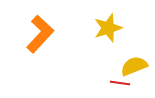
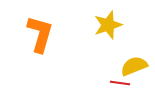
yellow star: moved 3 px up
orange L-shape: rotated 27 degrees counterclockwise
